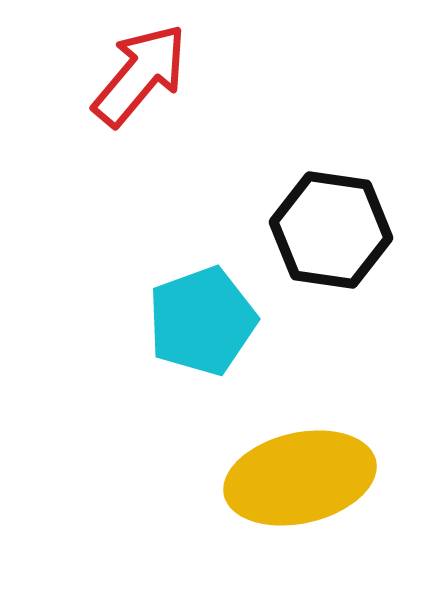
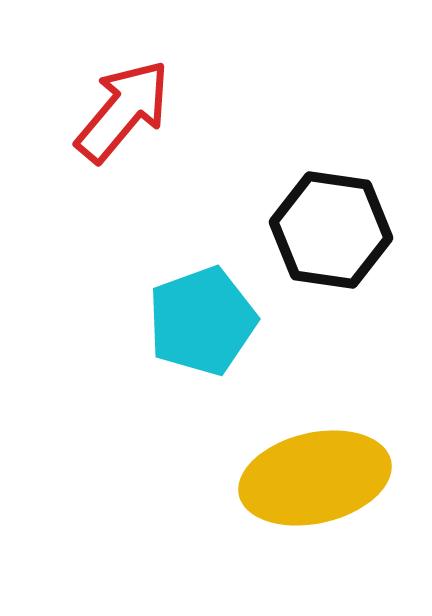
red arrow: moved 17 px left, 36 px down
yellow ellipse: moved 15 px right
